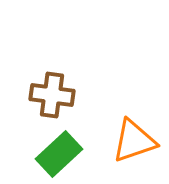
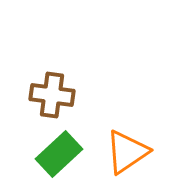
orange triangle: moved 7 px left, 11 px down; rotated 15 degrees counterclockwise
